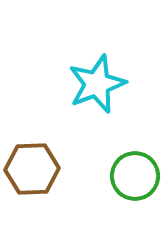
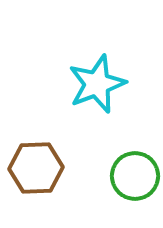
brown hexagon: moved 4 px right, 1 px up
